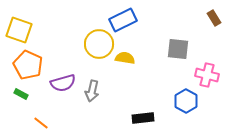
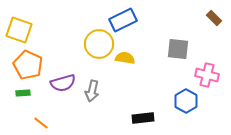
brown rectangle: rotated 14 degrees counterclockwise
green rectangle: moved 2 px right, 1 px up; rotated 32 degrees counterclockwise
